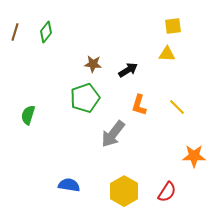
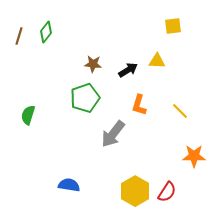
brown line: moved 4 px right, 4 px down
yellow triangle: moved 10 px left, 7 px down
yellow line: moved 3 px right, 4 px down
yellow hexagon: moved 11 px right
